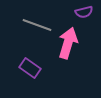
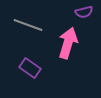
gray line: moved 9 px left
